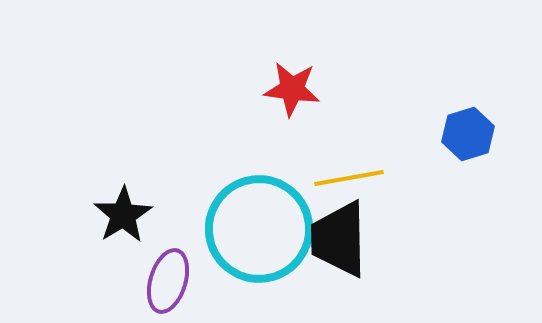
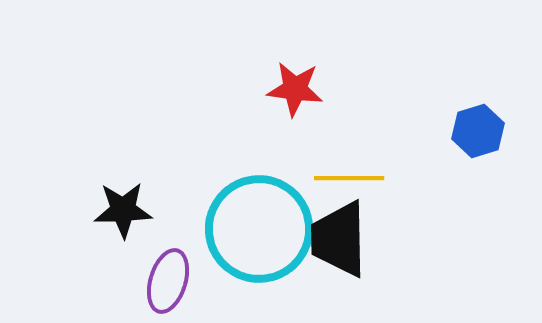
red star: moved 3 px right
blue hexagon: moved 10 px right, 3 px up
yellow line: rotated 10 degrees clockwise
black star: moved 5 px up; rotated 30 degrees clockwise
